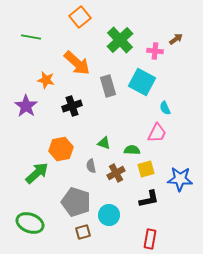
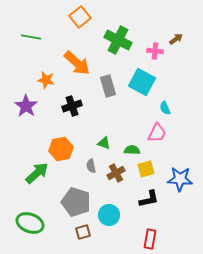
green cross: moved 2 px left; rotated 20 degrees counterclockwise
